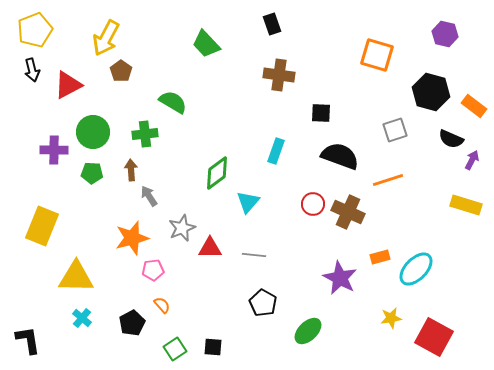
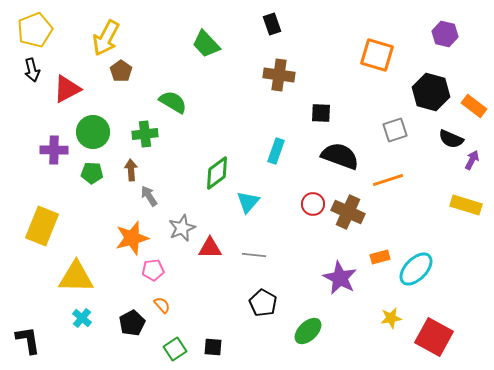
red triangle at (68, 85): moved 1 px left, 4 px down
